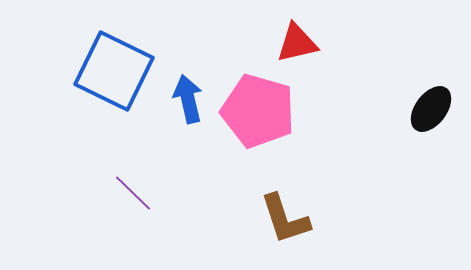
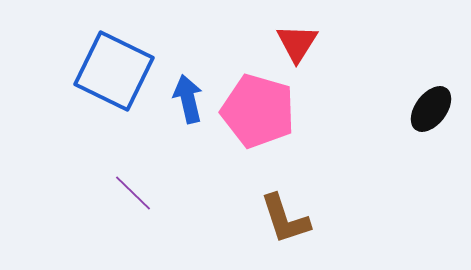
red triangle: rotated 45 degrees counterclockwise
